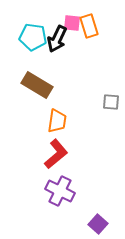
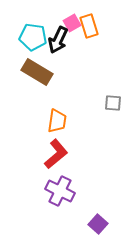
pink square: rotated 36 degrees counterclockwise
black arrow: moved 1 px right, 1 px down
brown rectangle: moved 13 px up
gray square: moved 2 px right, 1 px down
